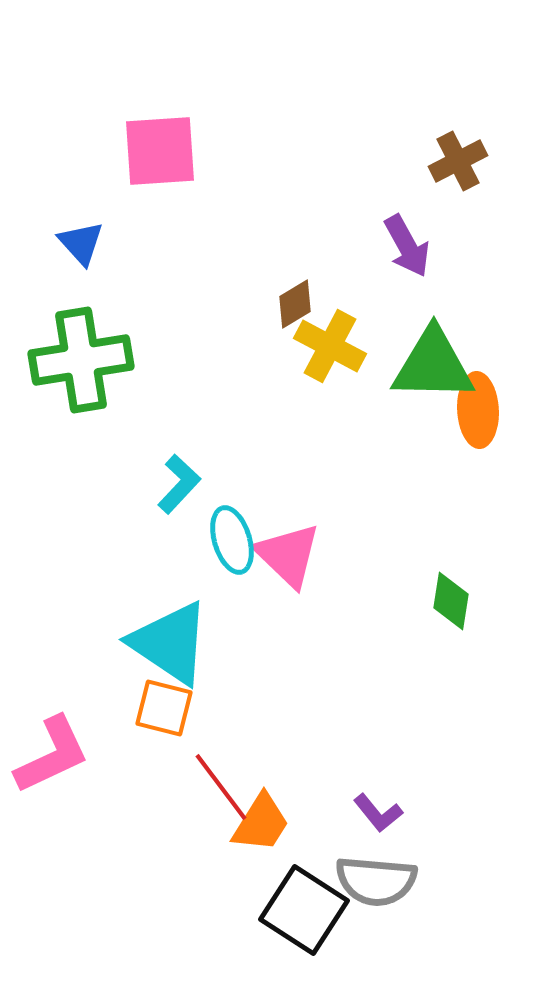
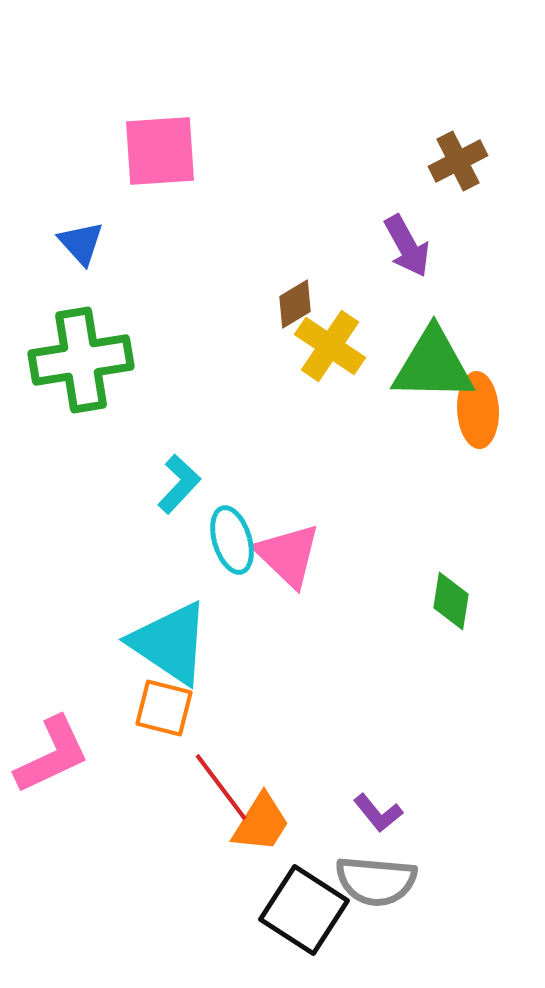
yellow cross: rotated 6 degrees clockwise
